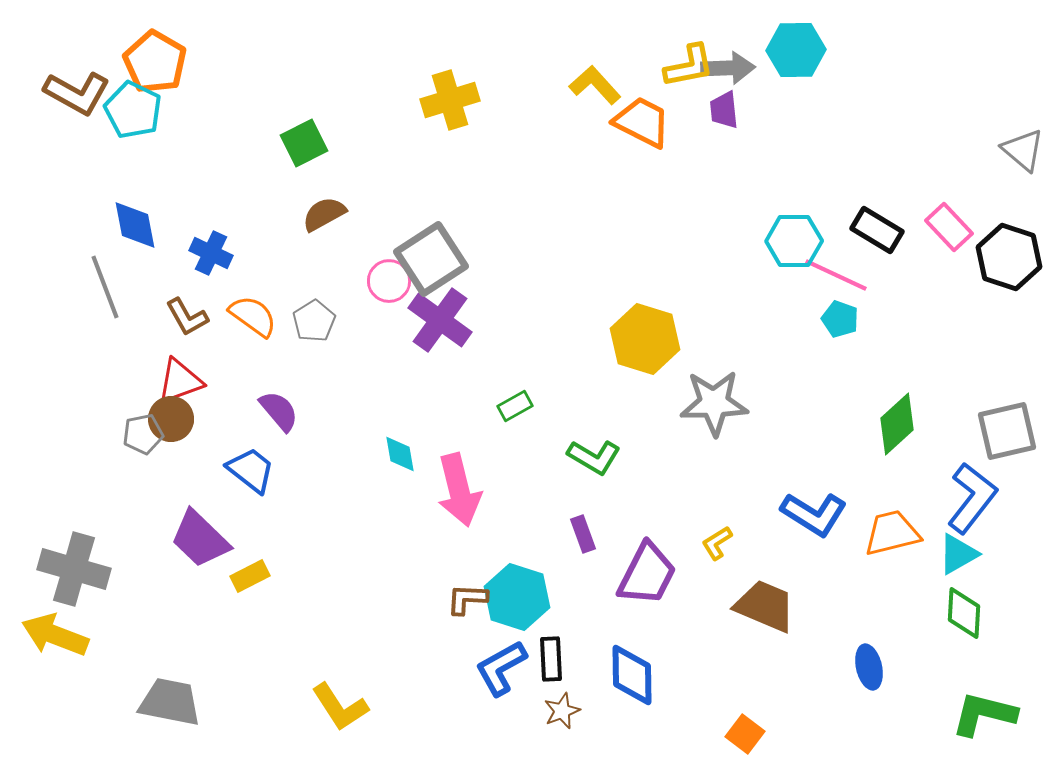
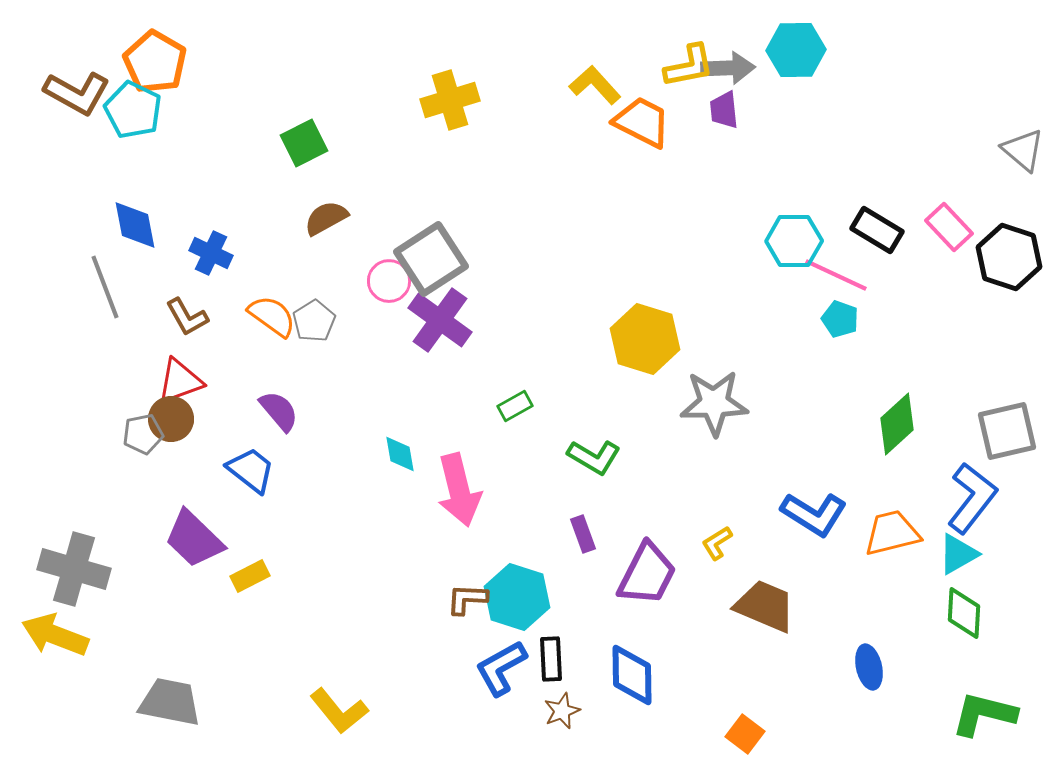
brown semicircle at (324, 214): moved 2 px right, 4 px down
orange semicircle at (253, 316): moved 19 px right
purple trapezoid at (200, 539): moved 6 px left
yellow L-shape at (340, 707): moved 1 px left, 4 px down; rotated 6 degrees counterclockwise
